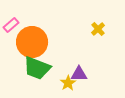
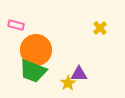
pink rectangle: moved 5 px right; rotated 56 degrees clockwise
yellow cross: moved 2 px right, 1 px up
orange circle: moved 4 px right, 8 px down
green trapezoid: moved 4 px left, 3 px down
